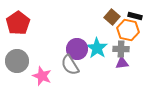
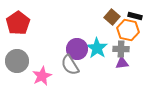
pink star: rotated 24 degrees clockwise
